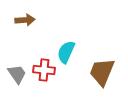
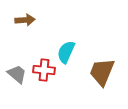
gray trapezoid: rotated 15 degrees counterclockwise
